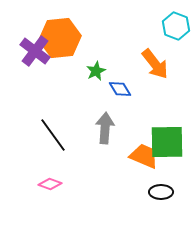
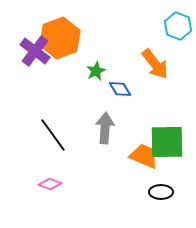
cyan hexagon: moved 2 px right
orange hexagon: rotated 15 degrees counterclockwise
